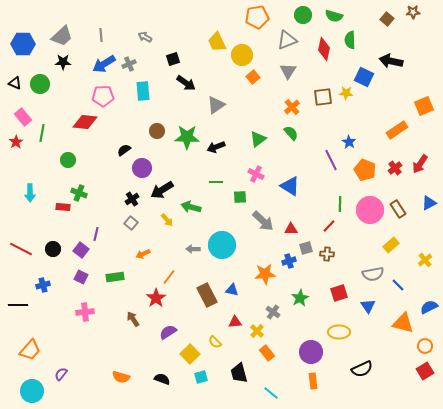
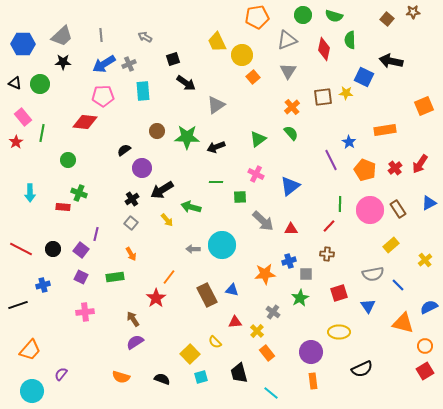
orange rectangle at (397, 130): moved 12 px left; rotated 25 degrees clockwise
blue triangle at (290, 186): rotated 50 degrees clockwise
gray square at (306, 248): moved 26 px down; rotated 16 degrees clockwise
orange arrow at (143, 254): moved 12 px left; rotated 96 degrees counterclockwise
black line at (18, 305): rotated 18 degrees counterclockwise
purple semicircle at (168, 332): moved 33 px left, 10 px down
